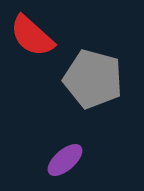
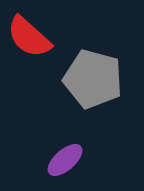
red semicircle: moved 3 px left, 1 px down
